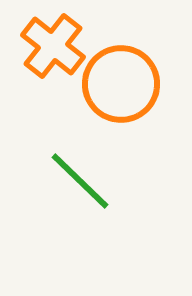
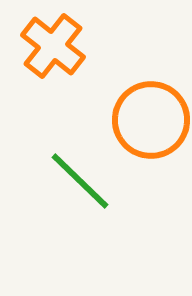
orange circle: moved 30 px right, 36 px down
